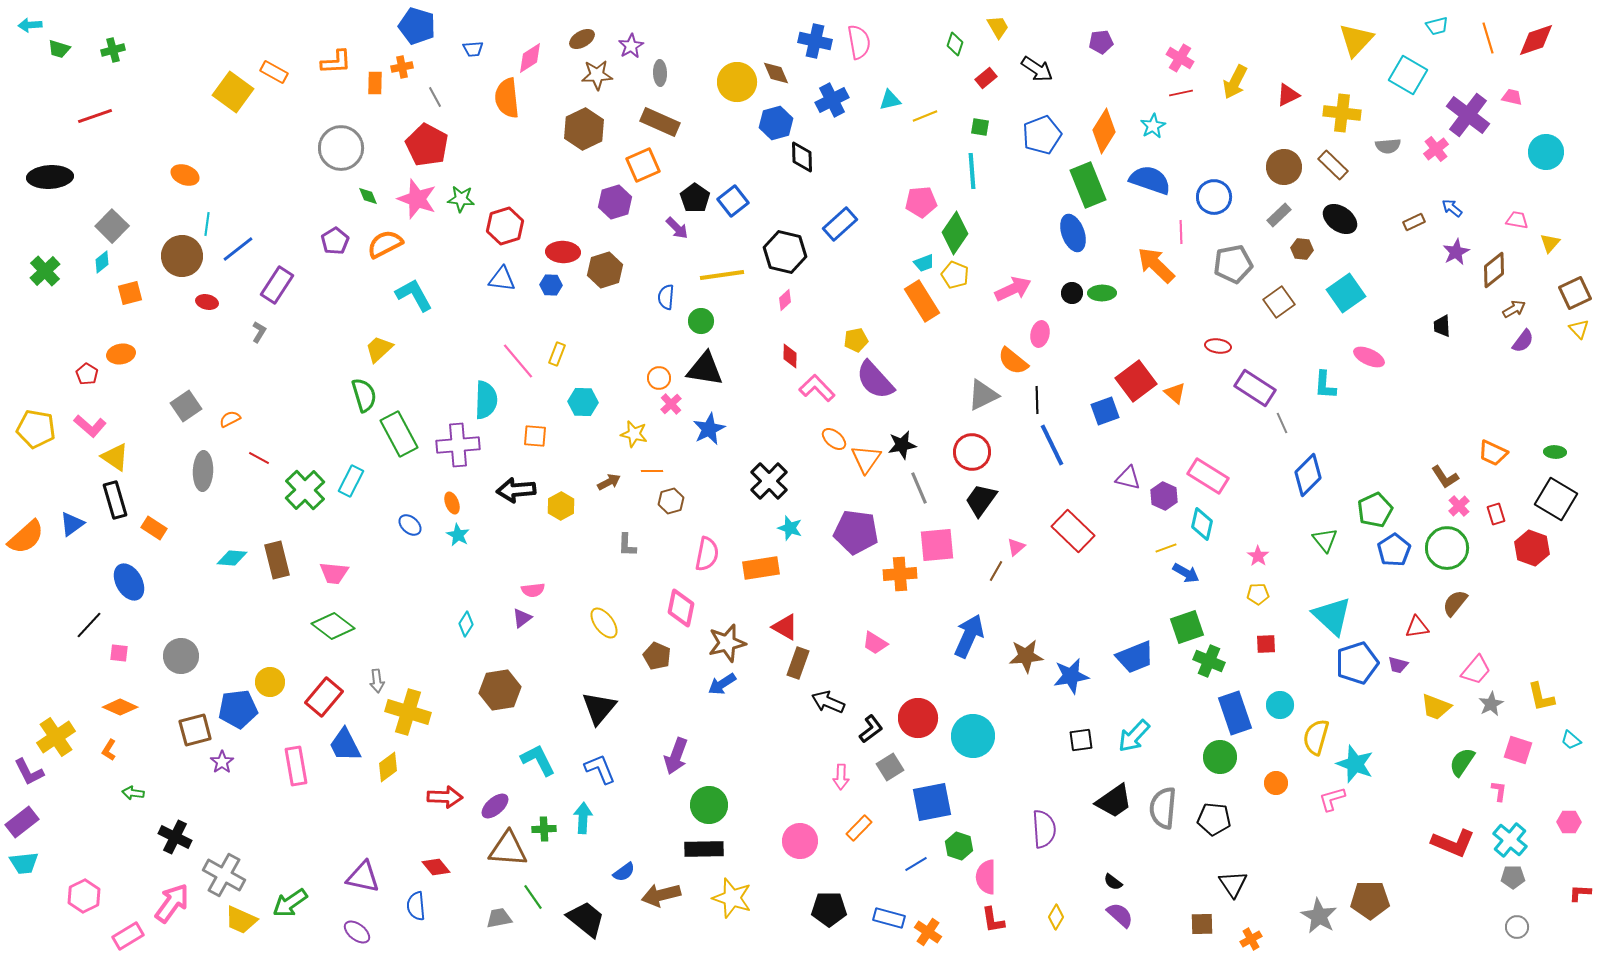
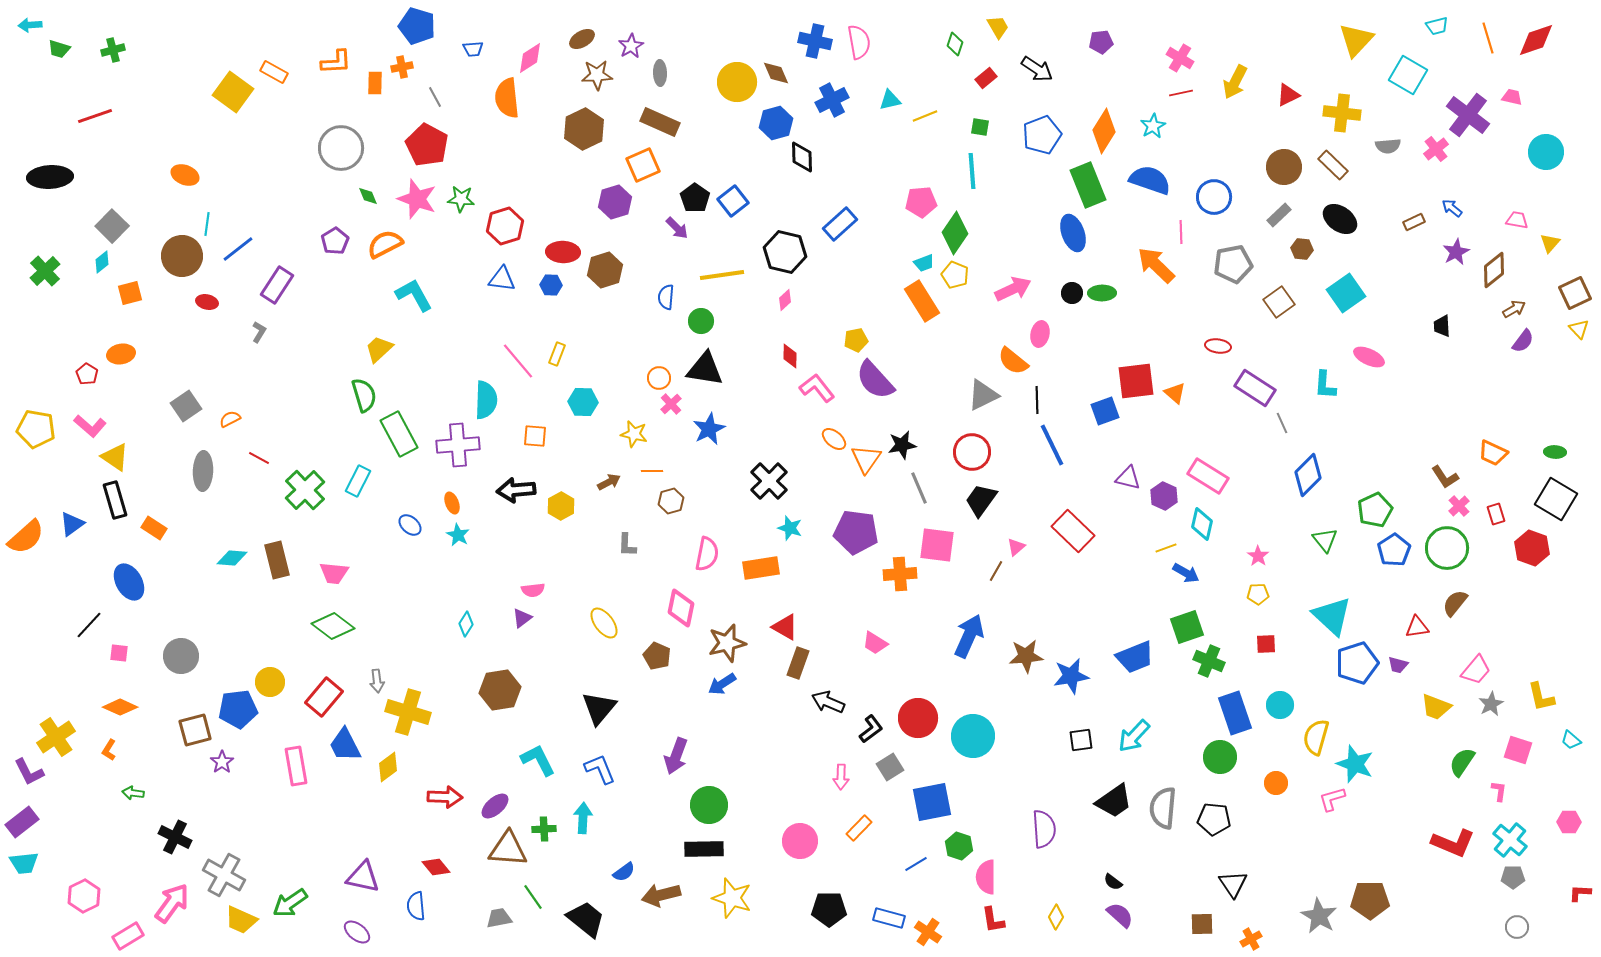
red square at (1136, 381): rotated 30 degrees clockwise
pink L-shape at (817, 388): rotated 6 degrees clockwise
cyan rectangle at (351, 481): moved 7 px right
pink square at (937, 545): rotated 12 degrees clockwise
